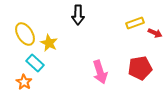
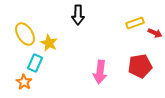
cyan rectangle: rotated 72 degrees clockwise
red pentagon: moved 2 px up
pink arrow: rotated 25 degrees clockwise
